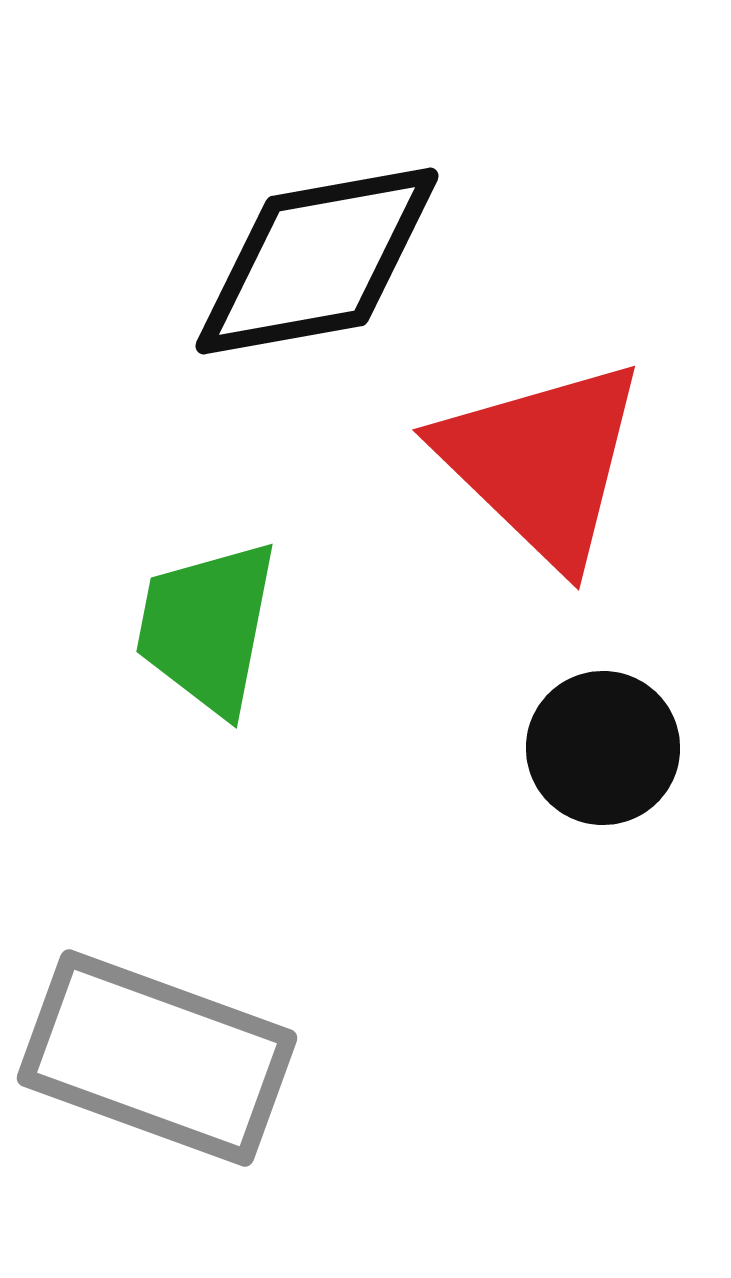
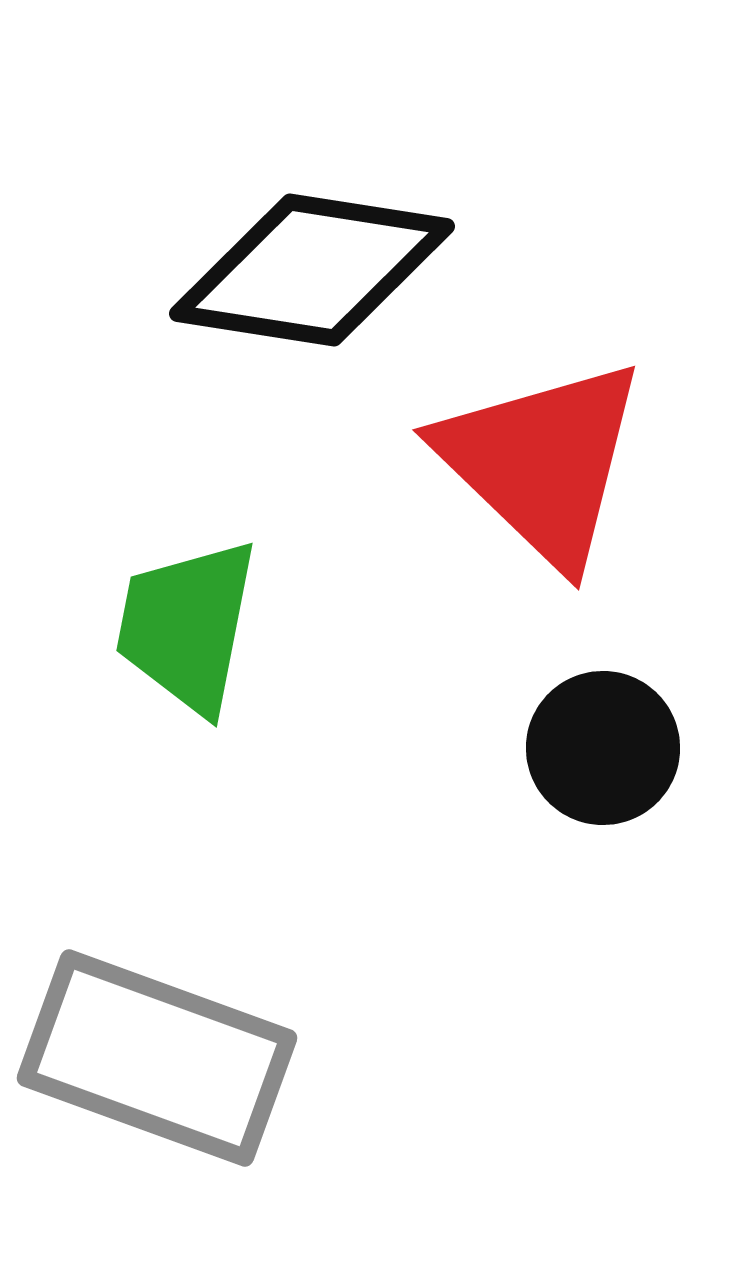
black diamond: moved 5 px left, 9 px down; rotated 19 degrees clockwise
green trapezoid: moved 20 px left, 1 px up
